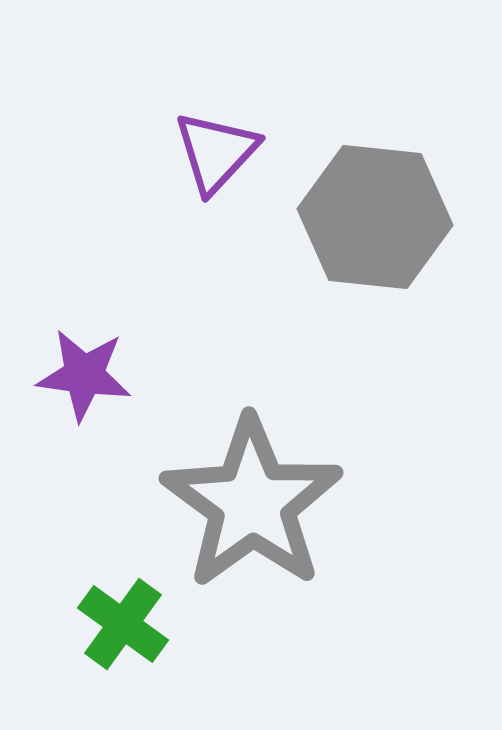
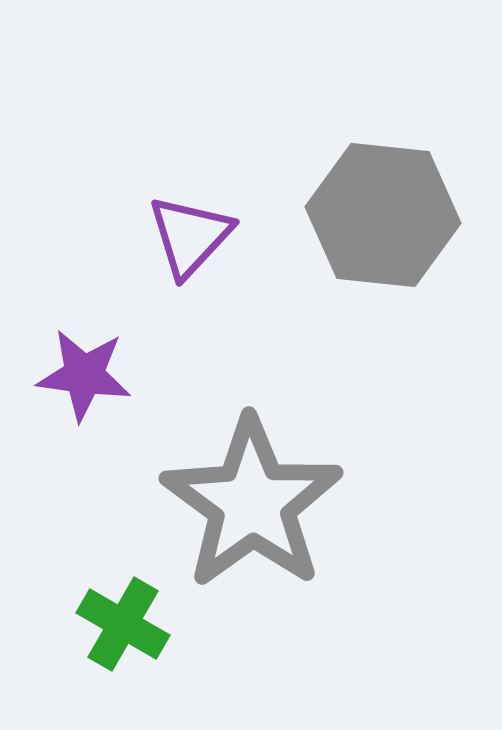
purple triangle: moved 26 px left, 84 px down
gray hexagon: moved 8 px right, 2 px up
green cross: rotated 6 degrees counterclockwise
